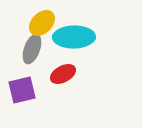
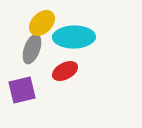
red ellipse: moved 2 px right, 3 px up
